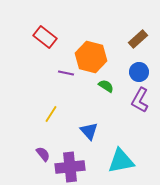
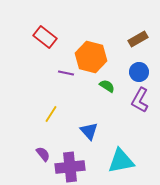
brown rectangle: rotated 12 degrees clockwise
green semicircle: moved 1 px right
